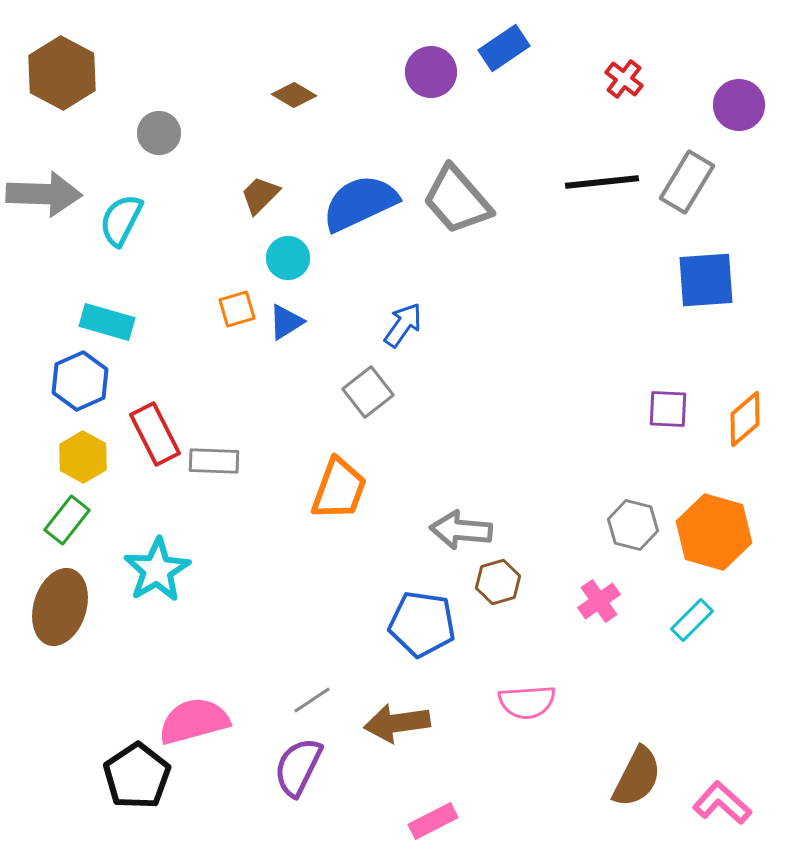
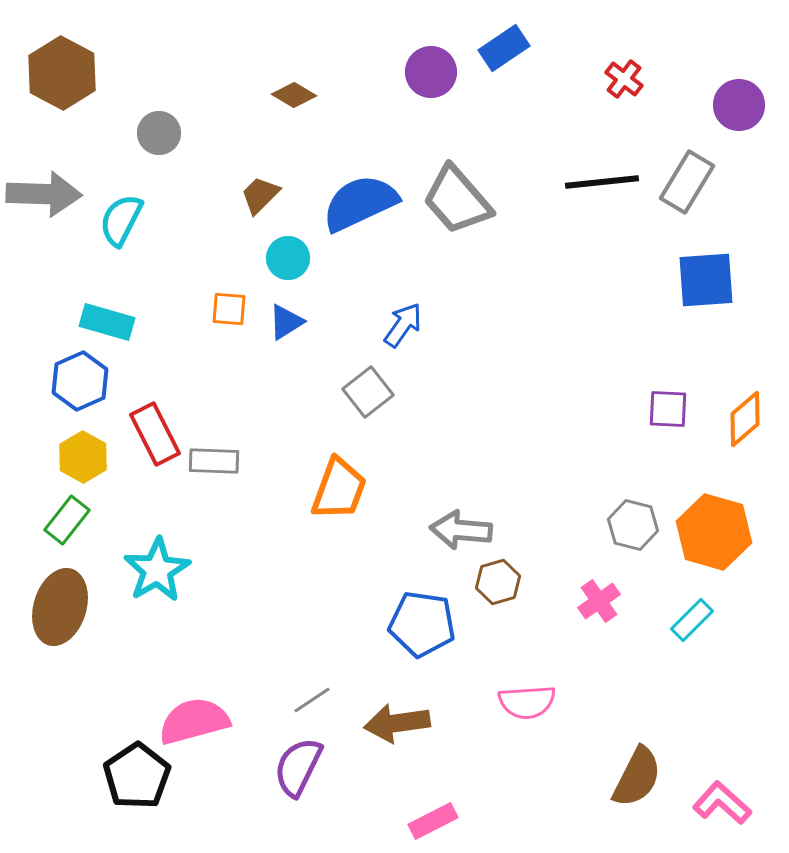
orange square at (237, 309): moved 8 px left; rotated 21 degrees clockwise
